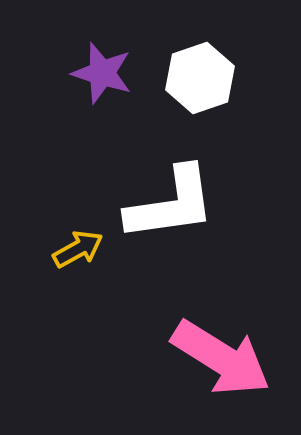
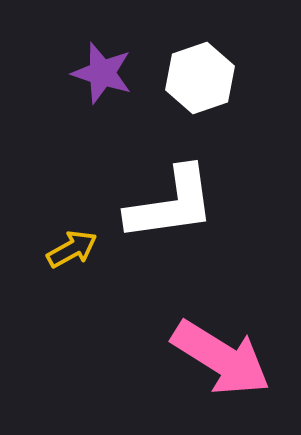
yellow arrow: moved 6 px left
